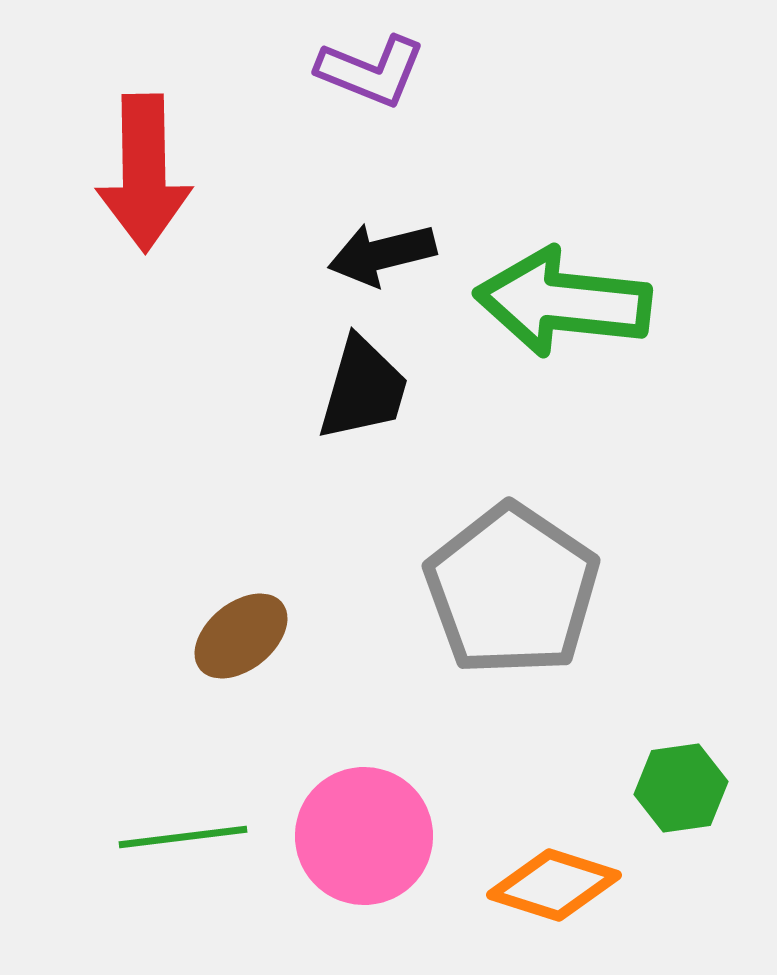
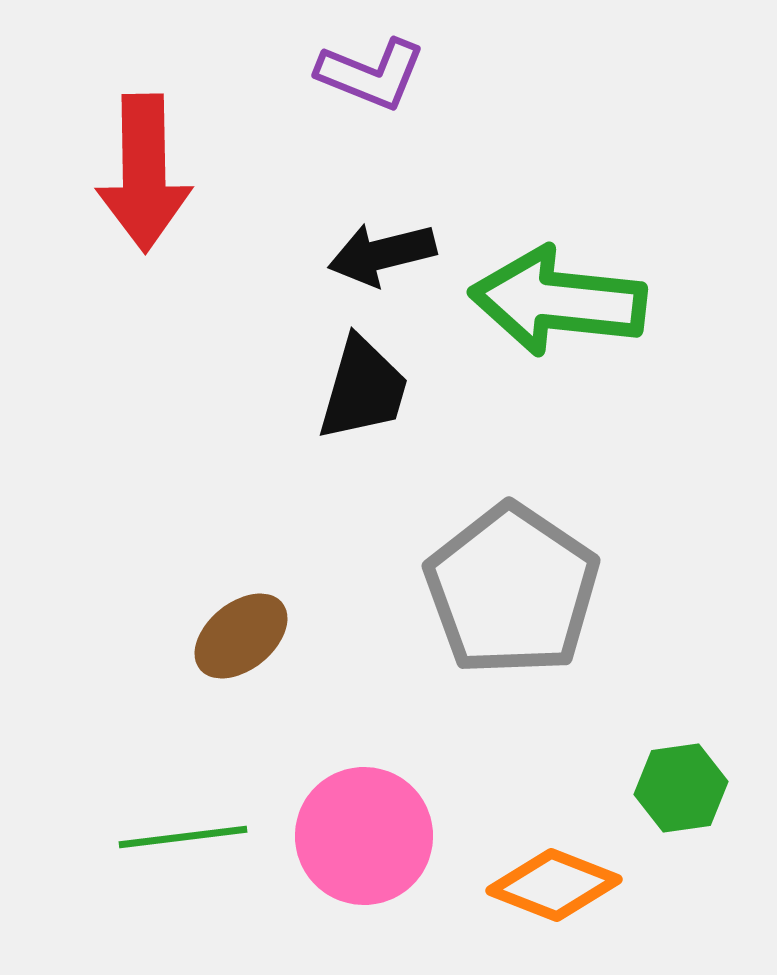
purple L-shape: moved 3 px down
green arrow: moved 5 px left, 1 px up
orange diamond: rotated 4 degrees clockwise
